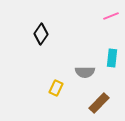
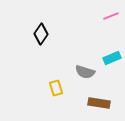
cyan rectangle: rotated 60 degrees clockwise
gray semicircle: rotated 18 degrees clockwise
yellow rectangle: rotated 42 degrees counterclockwise
brown rectangle: rotated 55 degrees clockwise
